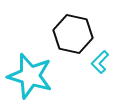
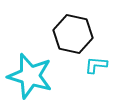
cyan L-shape: moved 4 px left, 3 px down; rotated 50 degrees clockwise
